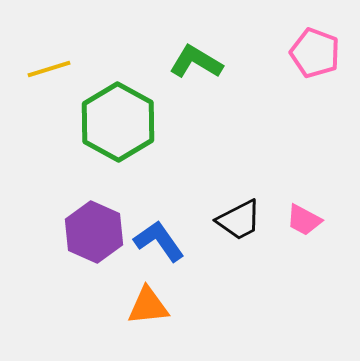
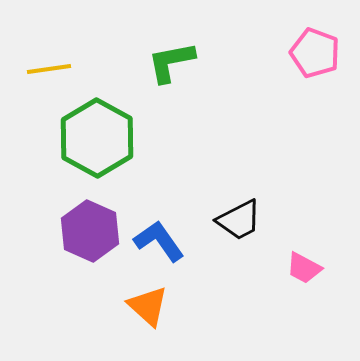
green L-shape: moved 25 px left; rotated 42 degrees counterclockwise
yellow line: rotated 9 degrees clockwise
green hexagon: moved 21 px left, 16 px down
pink trapezoid: moved 48 px down
purple hexagon: moved 4 px left, 1 px up
orange triangle: rotated 48 degrees clockwise
